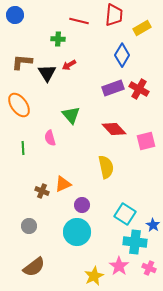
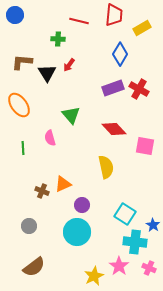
blue diamond: moved 2 px left, 1 px up
red arrow: rotated 24 degrees counterclockwise
pink square: moved 1 px left, 5 px down; rotated 24 degrees clockwise
